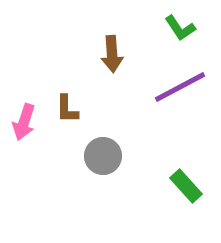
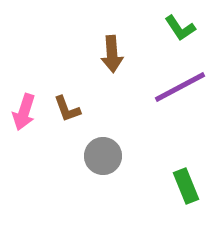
brown L-shape: rotated 20 degrees counterclockwise
pink arrow: moved 10 px up
green rectangle: rotated 20 degrees clockwise
